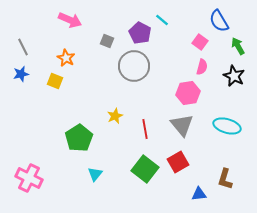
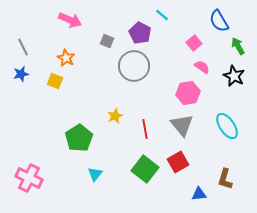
cyan line: moved 5 px up
pink square: moved 6 px left, 1 px down; rotated 14 degrees clockwise
pink semicircle: rotated 70 degrees counterclockwise
cyan ellipse: rotated 40 degrees clockwise
